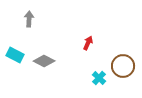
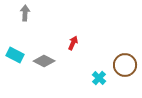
gray arrow: moved 4 px left, 6 px up
red arrow: moved 15 px left
brown circle: moved 2 px right, 1 px up
